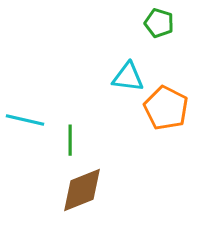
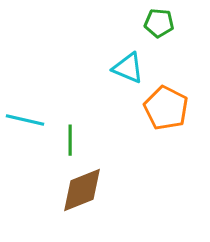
green pentagon: rotated 12 degrees counterclockwise
cyan triangle: moved 9 px up; rotated 16 degrees clockwise
